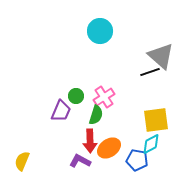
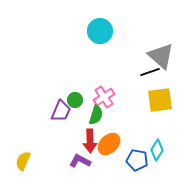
green circle: moved 1 px left, 4 px down
yellow square: moved 4 px right, 20 px up
cyan diamond: moved 6 px right, 6 px down; rotated 30 degrees counterclockwise
orange ellipse: moved 4 px up; rotated 10 degrees counterclockwise
yellow semicircle: moved 1 px right
